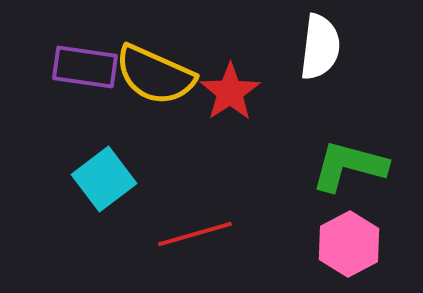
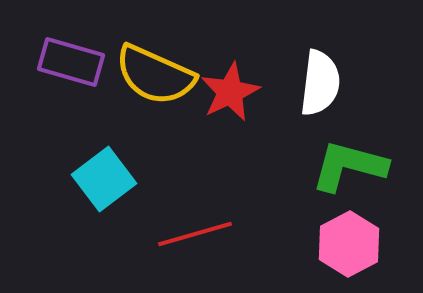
white semicircle: moved 36 px down
purple rectangle: moved 14 px left, 5 px up; rotated 8 degrees clockwise
red star: rotated 8 degrees clockwise
